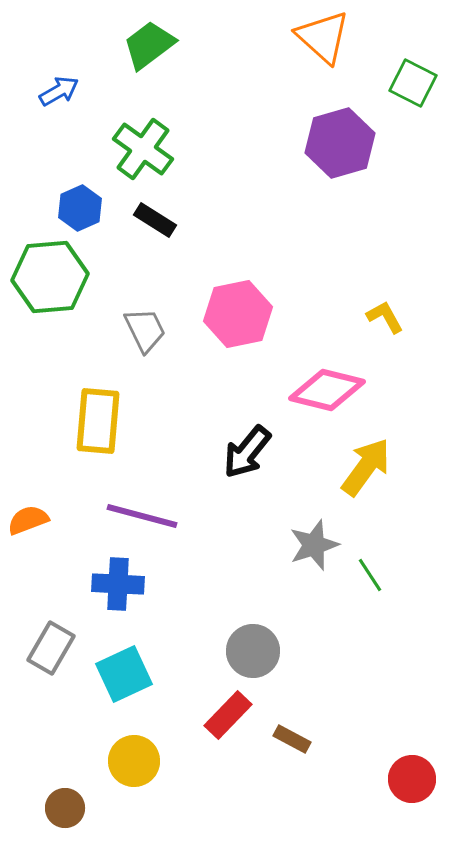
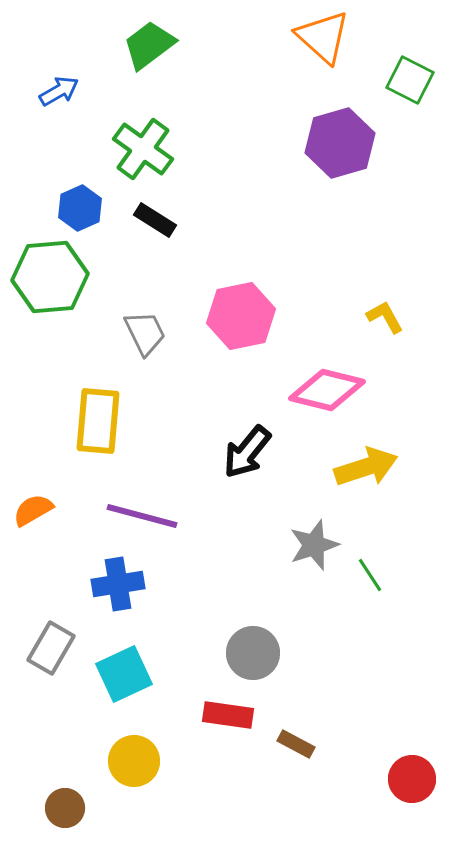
green square: moved 3 px left, 3 px up
pink hexagon: moved 3 px right, 2 px down
gray trapezoid: moved 3 px down
yellow arrow: rotated 36 degrees clockwise
orange semicircle: moved 5 px right, 10 px up; rotated 9 degrees counterclockwise
blue cross: rotated 12 degrees counterclockwise
gray circle: moved 2 px down
red rectangle: rotated 54 degrees clockwise
brown rectangle: moved 4 px right, 5 px down
